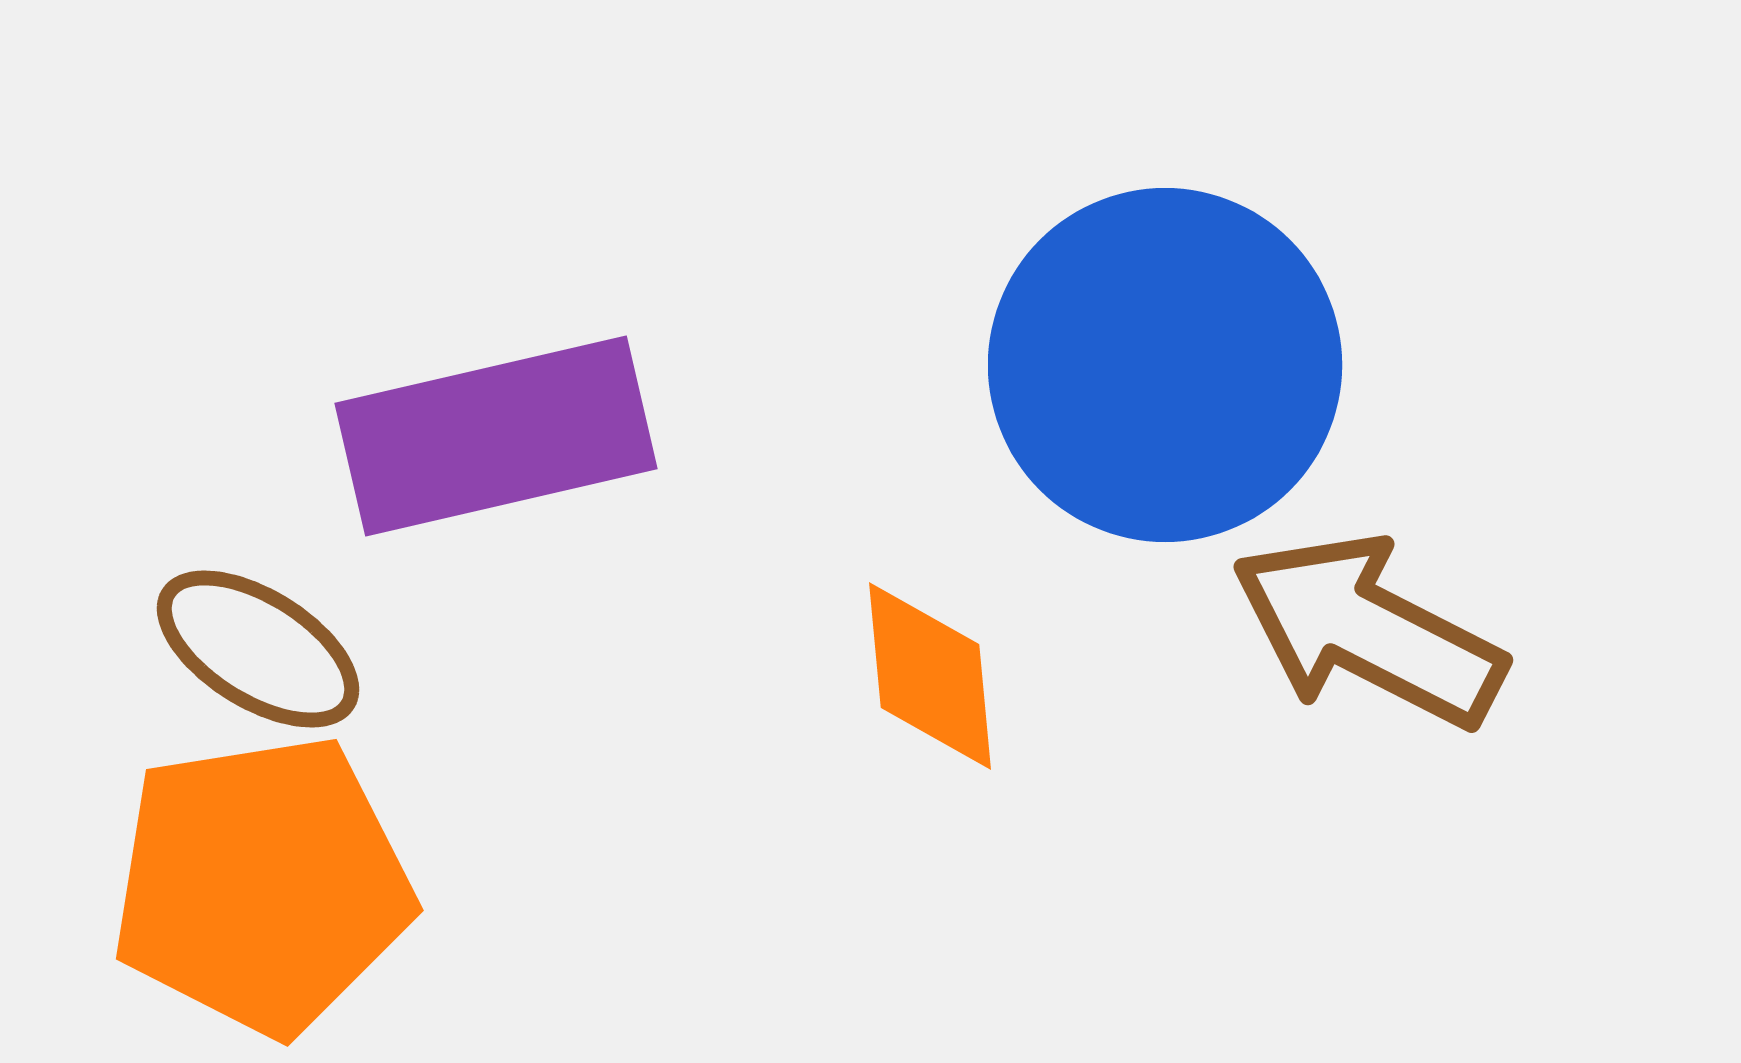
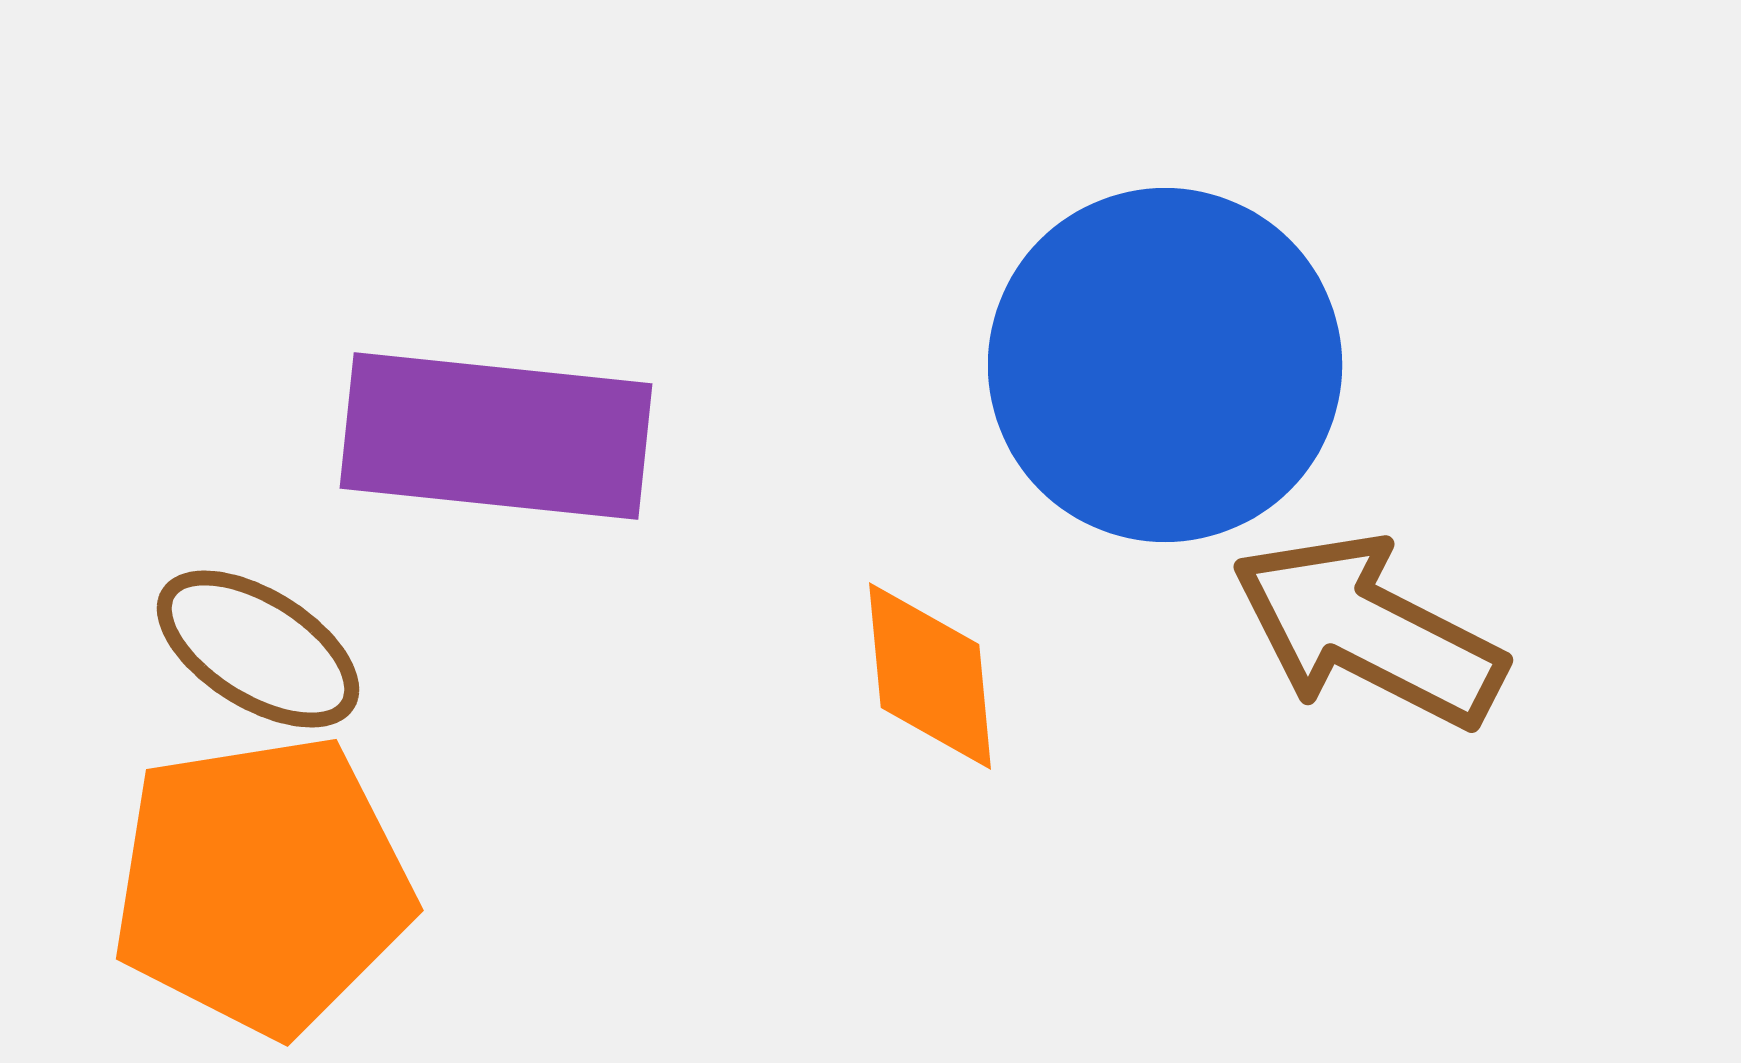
purple rectangle: rotated 19 degrees clockwise
